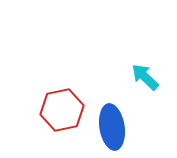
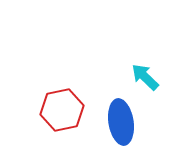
blue ellipse: moved 9 px right, 5 px up
